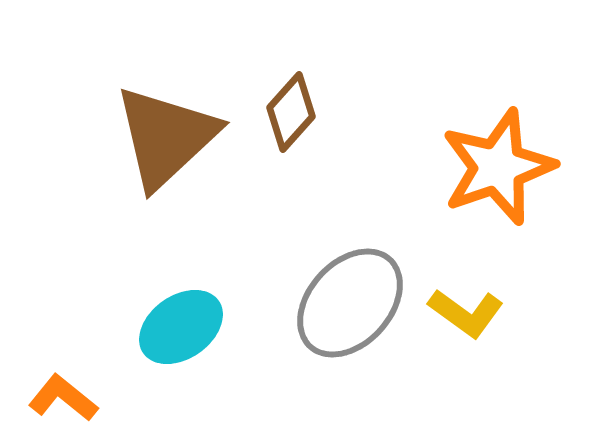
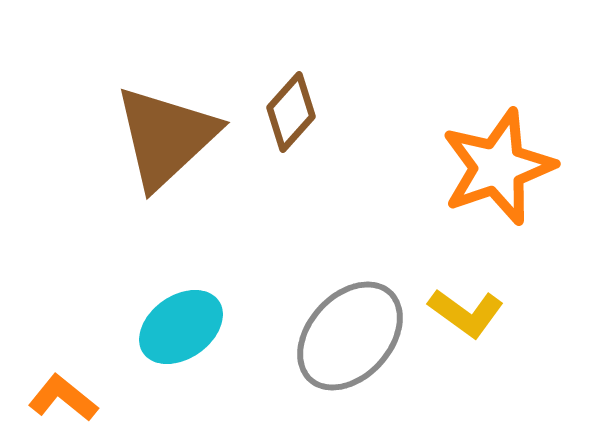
gray ellipse: moved 33 px down
